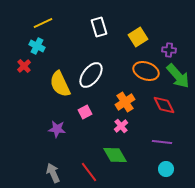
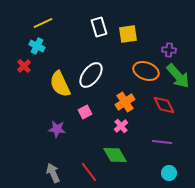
yellow square: moved 10 px left, 3 px up; rotated 24 degrees clockwise
cyan circle: moved 3 px right, 4 px down
